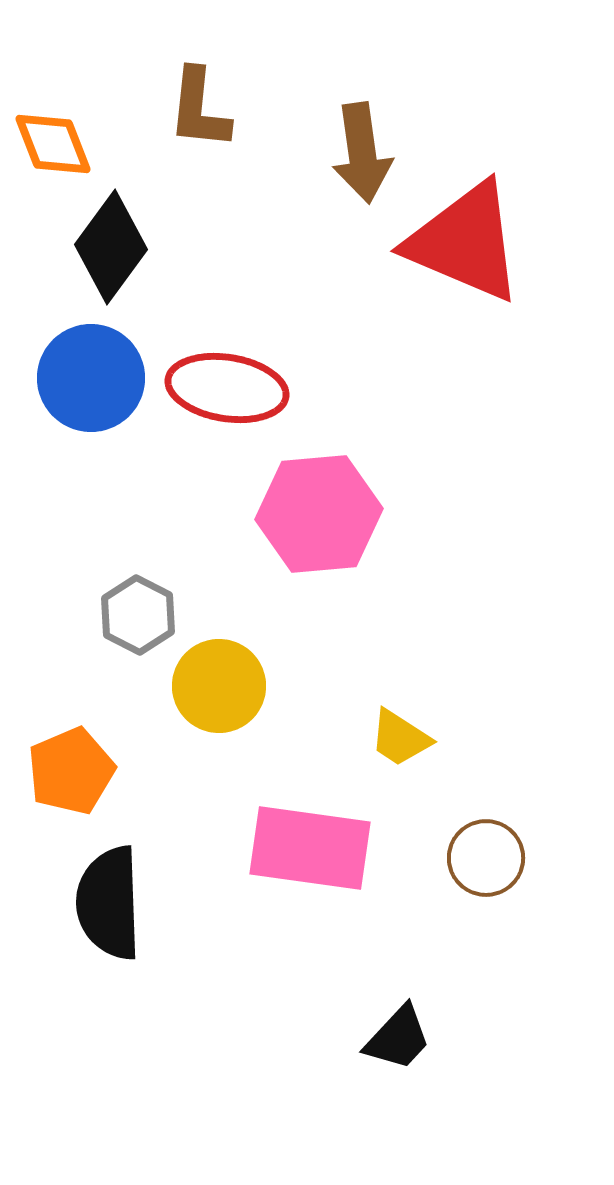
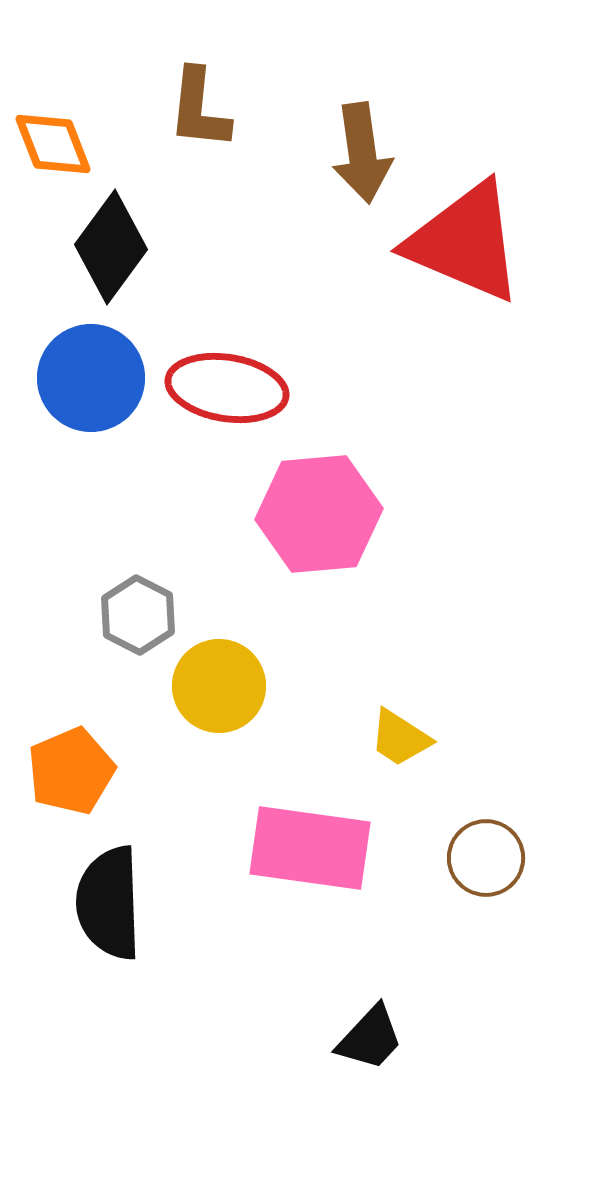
black trapezoid: moved 28 px left
